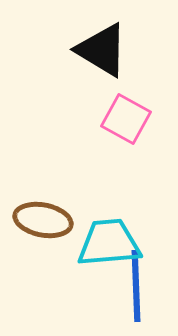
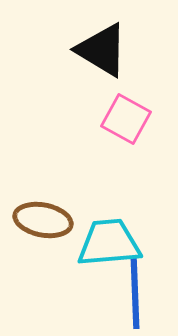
blue line: moved 1 px left, 7 px down
